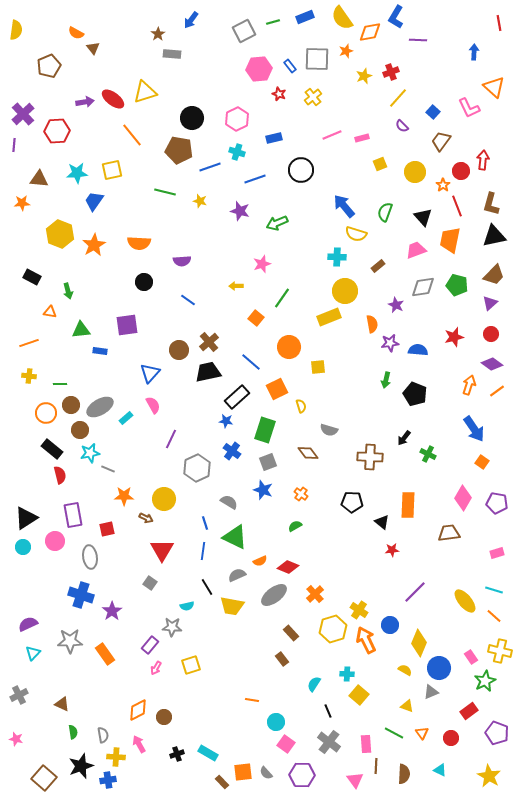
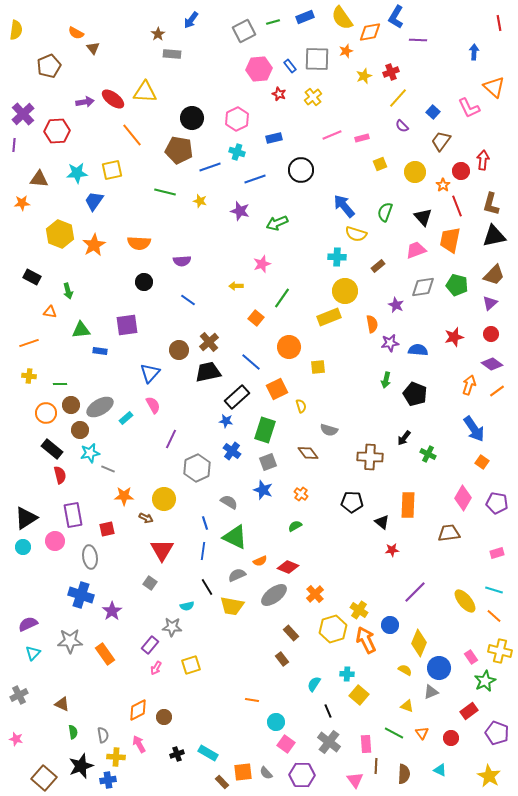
yellow triangle at (145, 92): rotated 20 degrees clockwise
